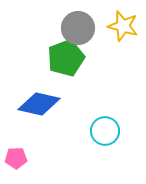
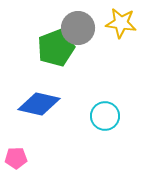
yellow star: moved 2 px left, 3 px up; rotated 8 degrees counterclockwise
green pentagon: moved 10 px left, 10 px up
cyan circle: moved 15 px up
